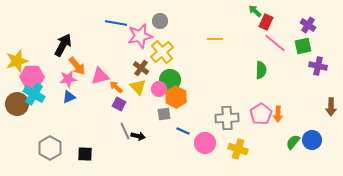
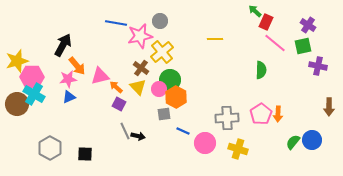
brown arrow at (331, 107): moved 2 px left
